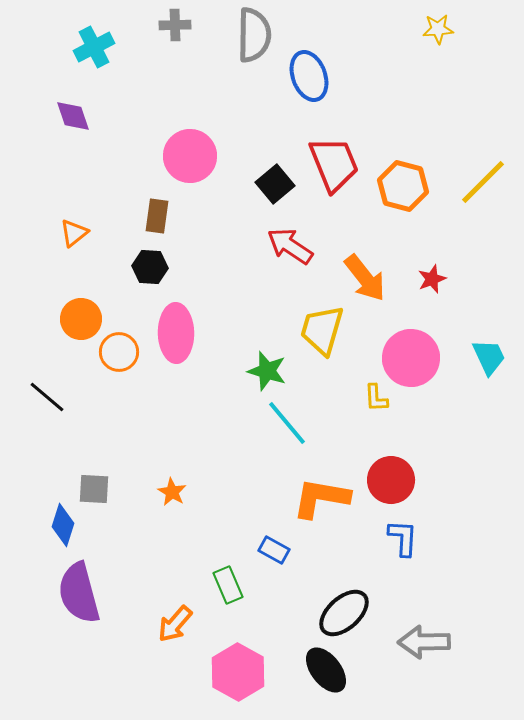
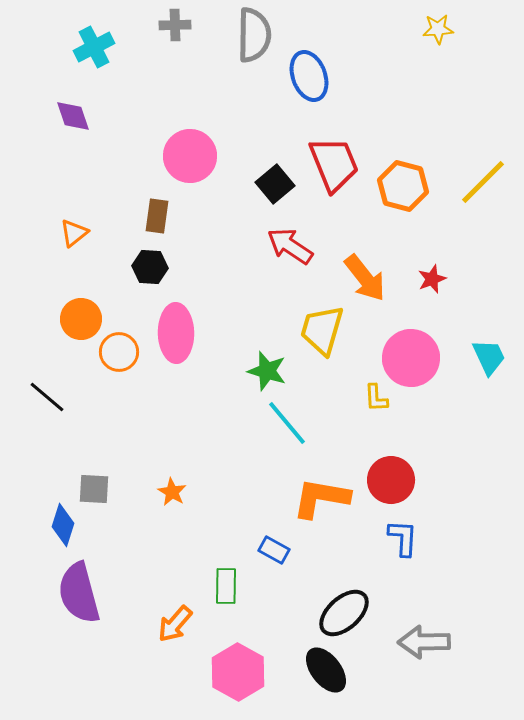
green rectangle at (228, 585): moved 2 px left, 1 px down; rotated 24 degrees clockwise
